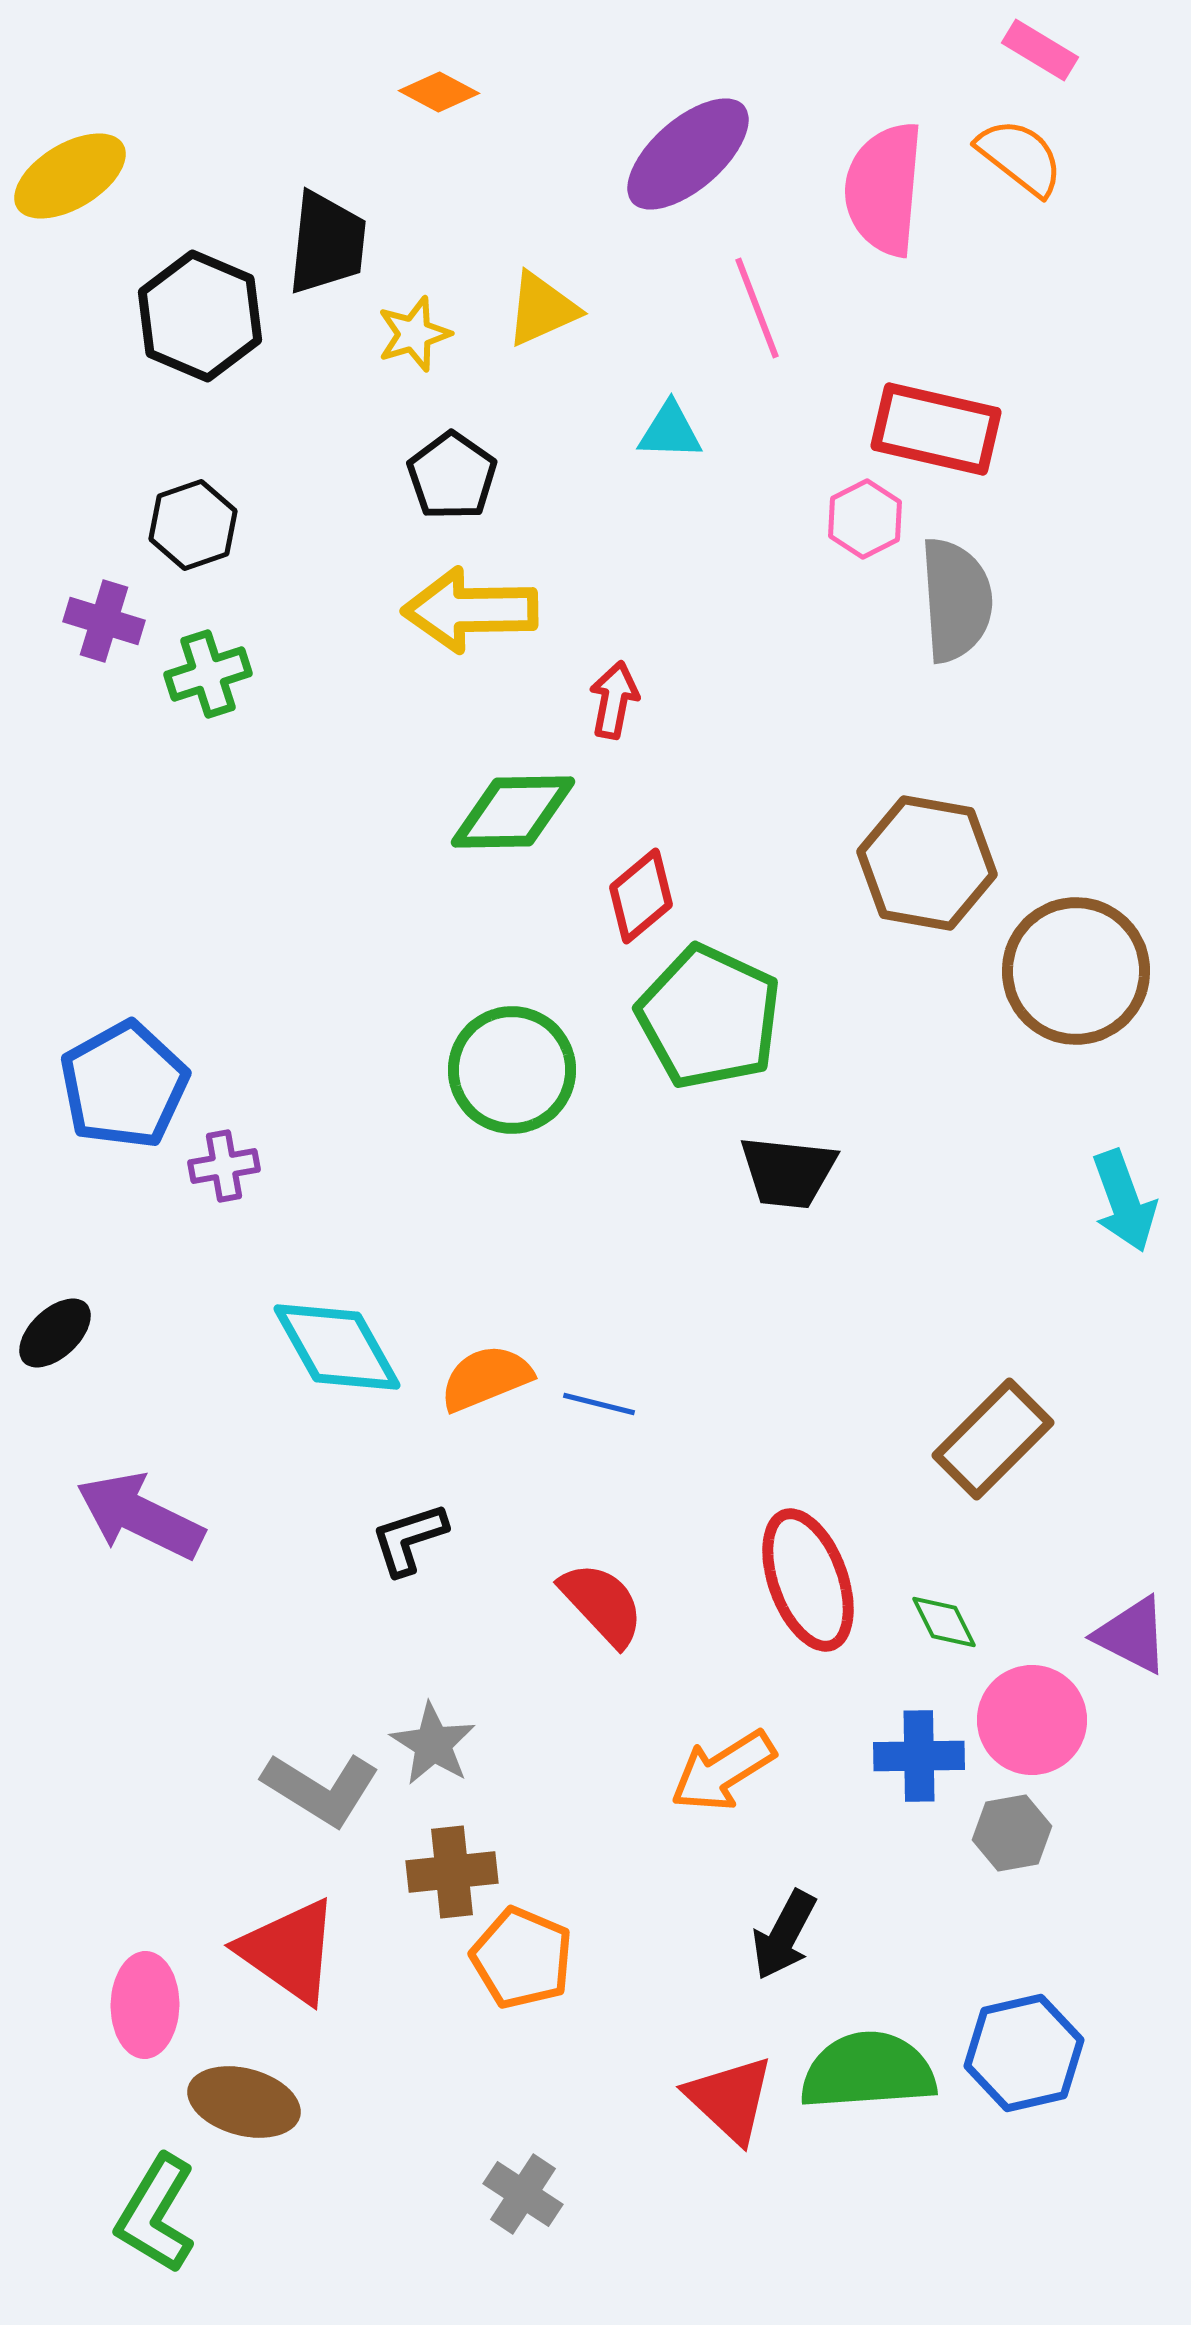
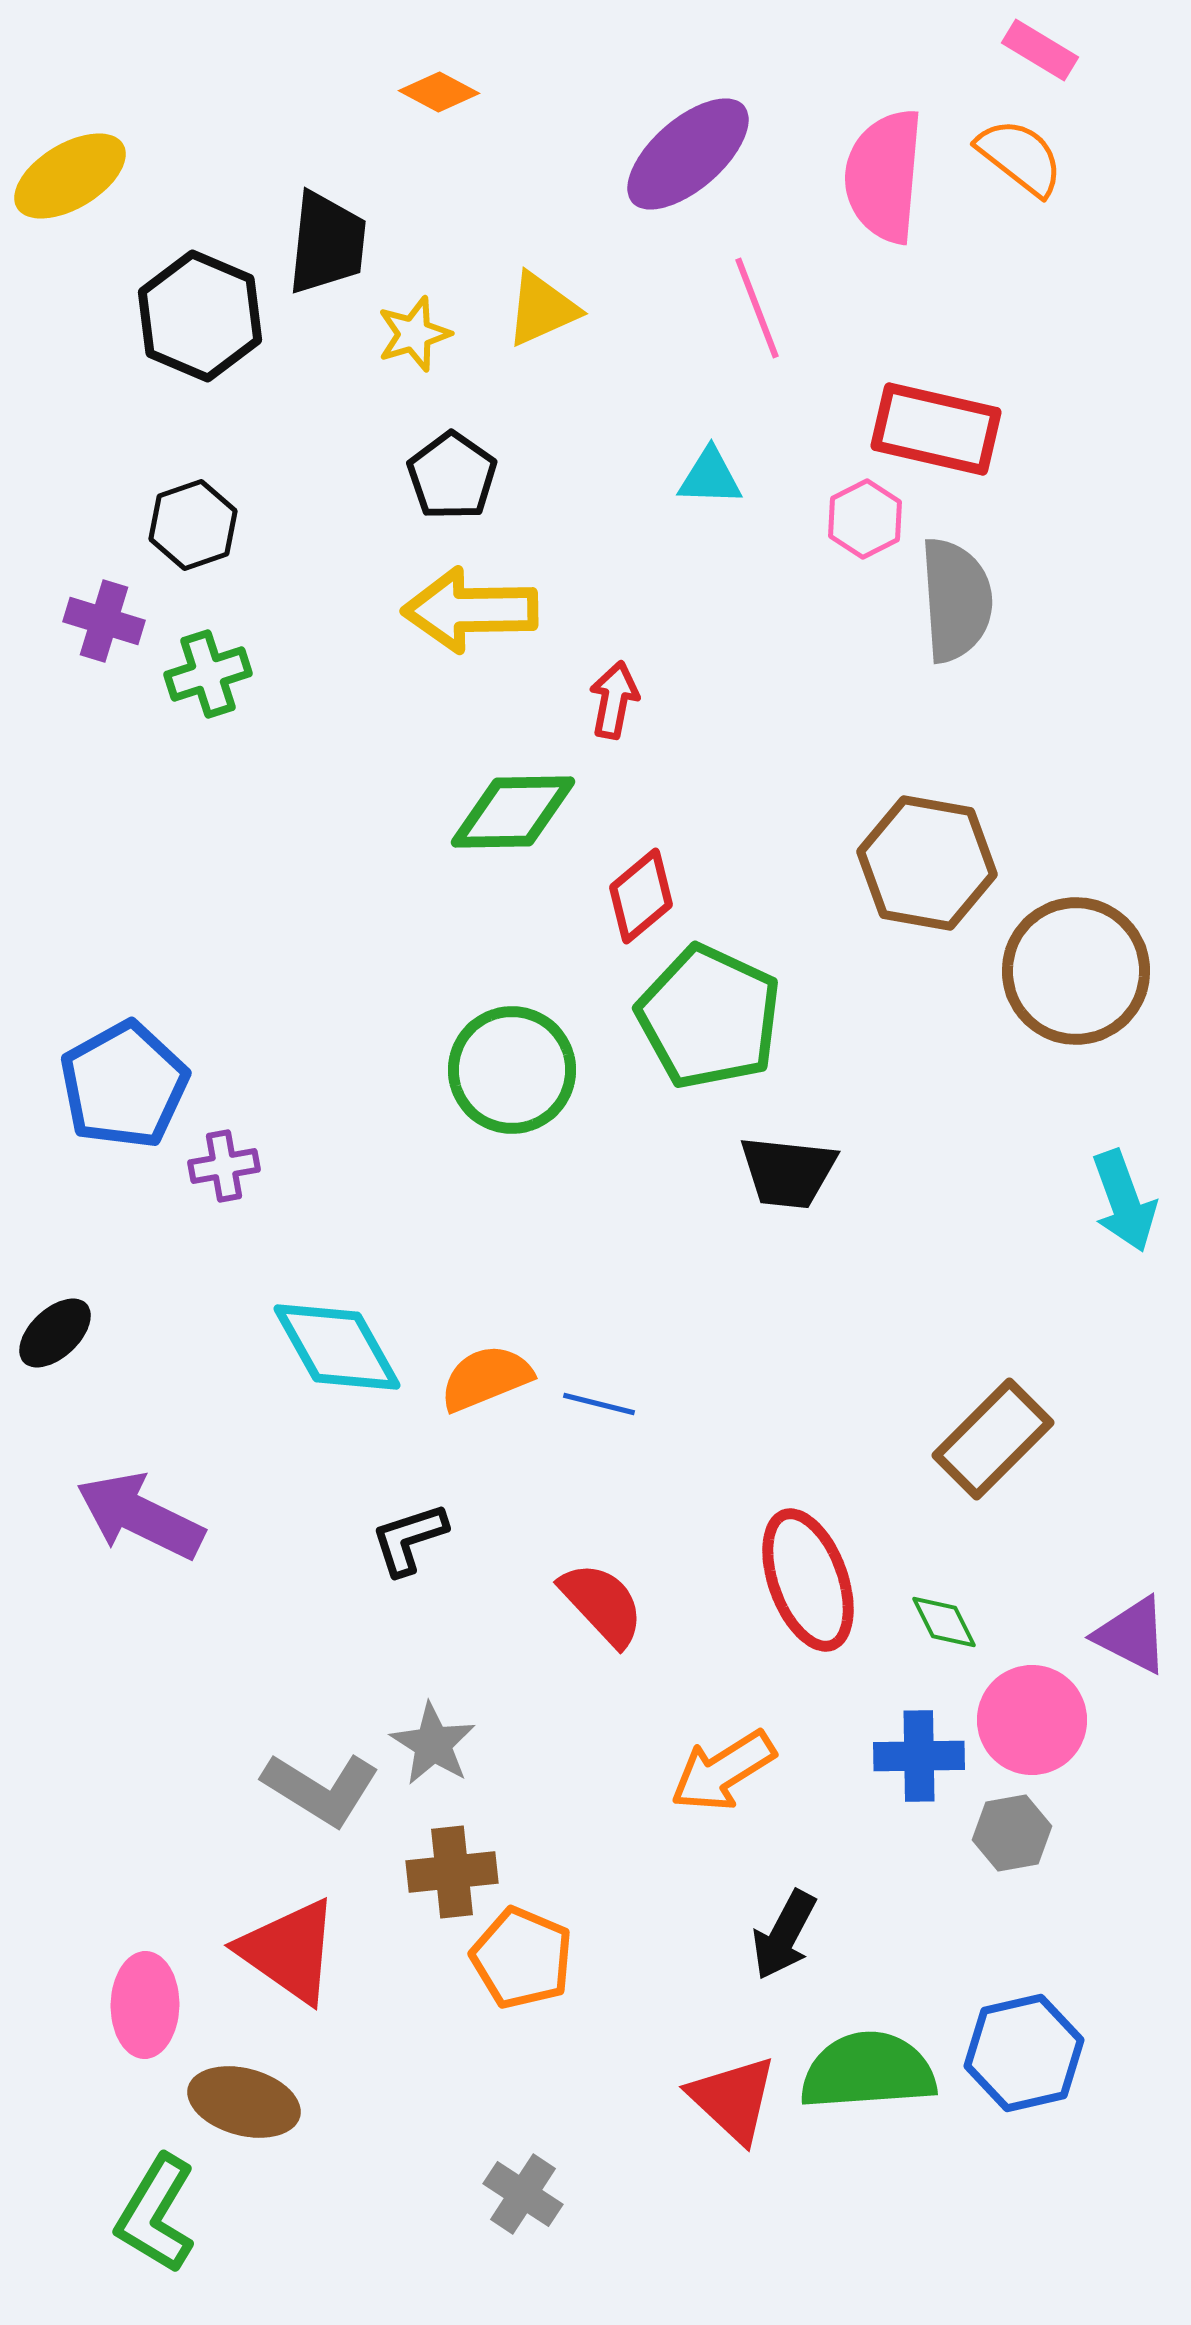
pink semicircle at (884, 189): moved 13 px up
cyan triangle at (670, 431): moved 40 px right, 46 px down
red triangle at (730, 2099): moved 3 px right
